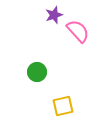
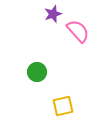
purple star: moved 1 px left, 1 px up
